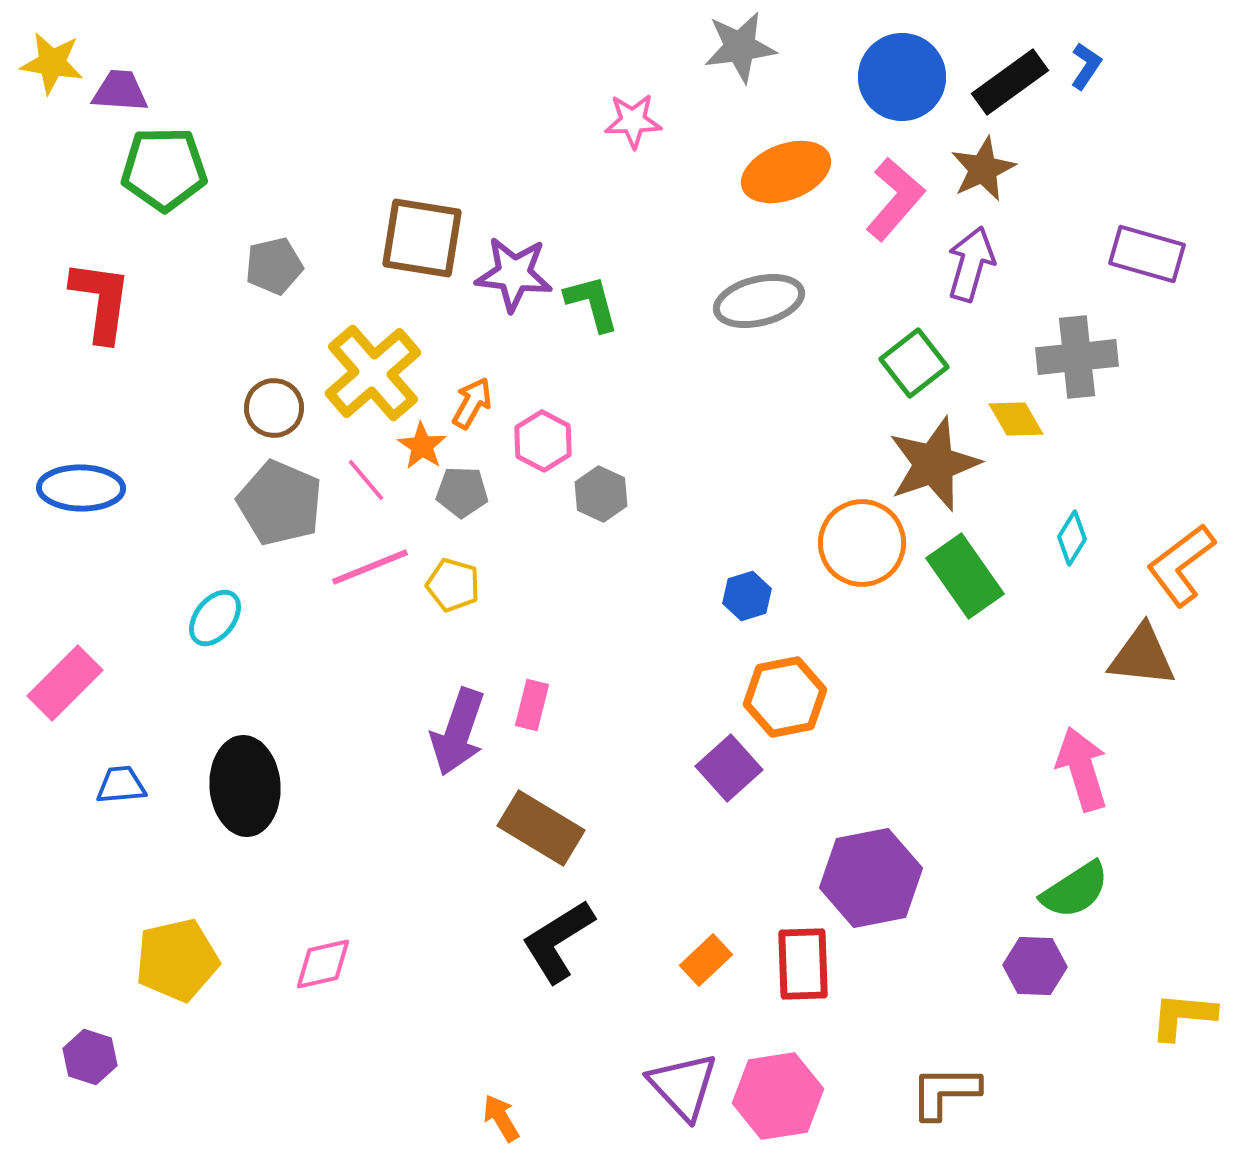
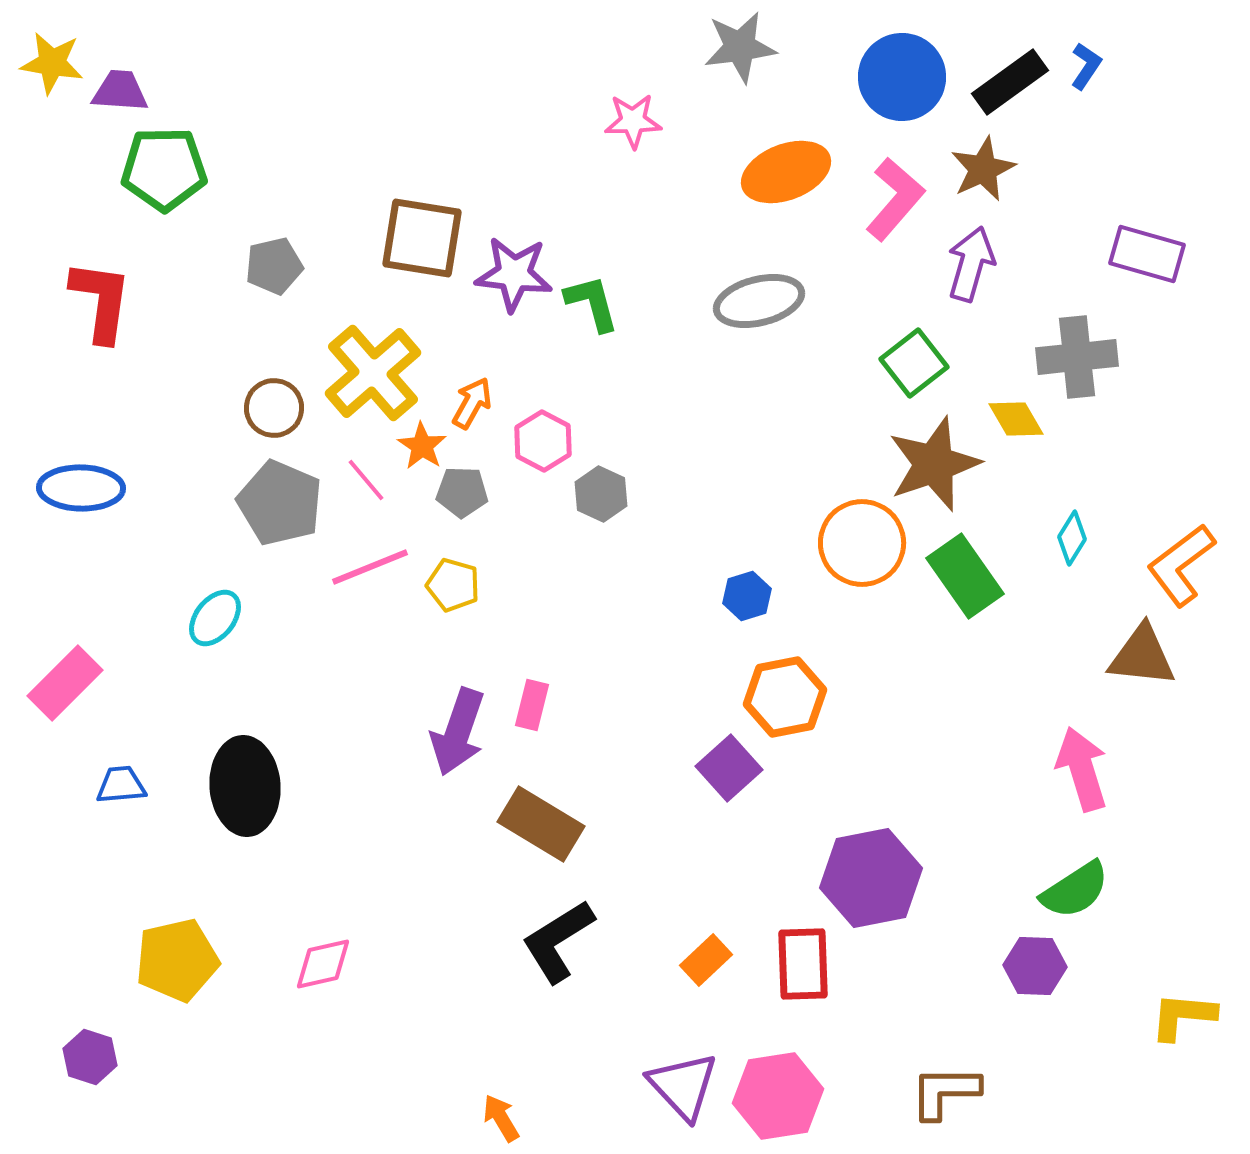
brown rectangle at (541, 828): moved 4 px up
